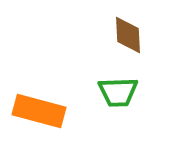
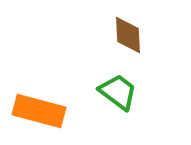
green trapezoid: rotated 141 degrees counterclockwise
